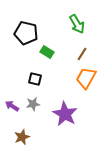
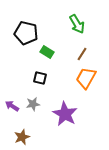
black square: moved 5 px right, 1 px up
